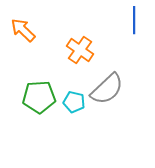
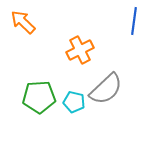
blue line: moved 1 px down; rotated 8 degrees clockwise
orange arrow: moved 8 px up
orange cross: rotated 28 degrees clockwise
gray semicircle: moved 1 px left
